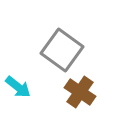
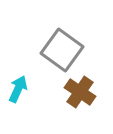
cyan arrow: moved 2 px down; rotated 104 degrees counterclockwise
